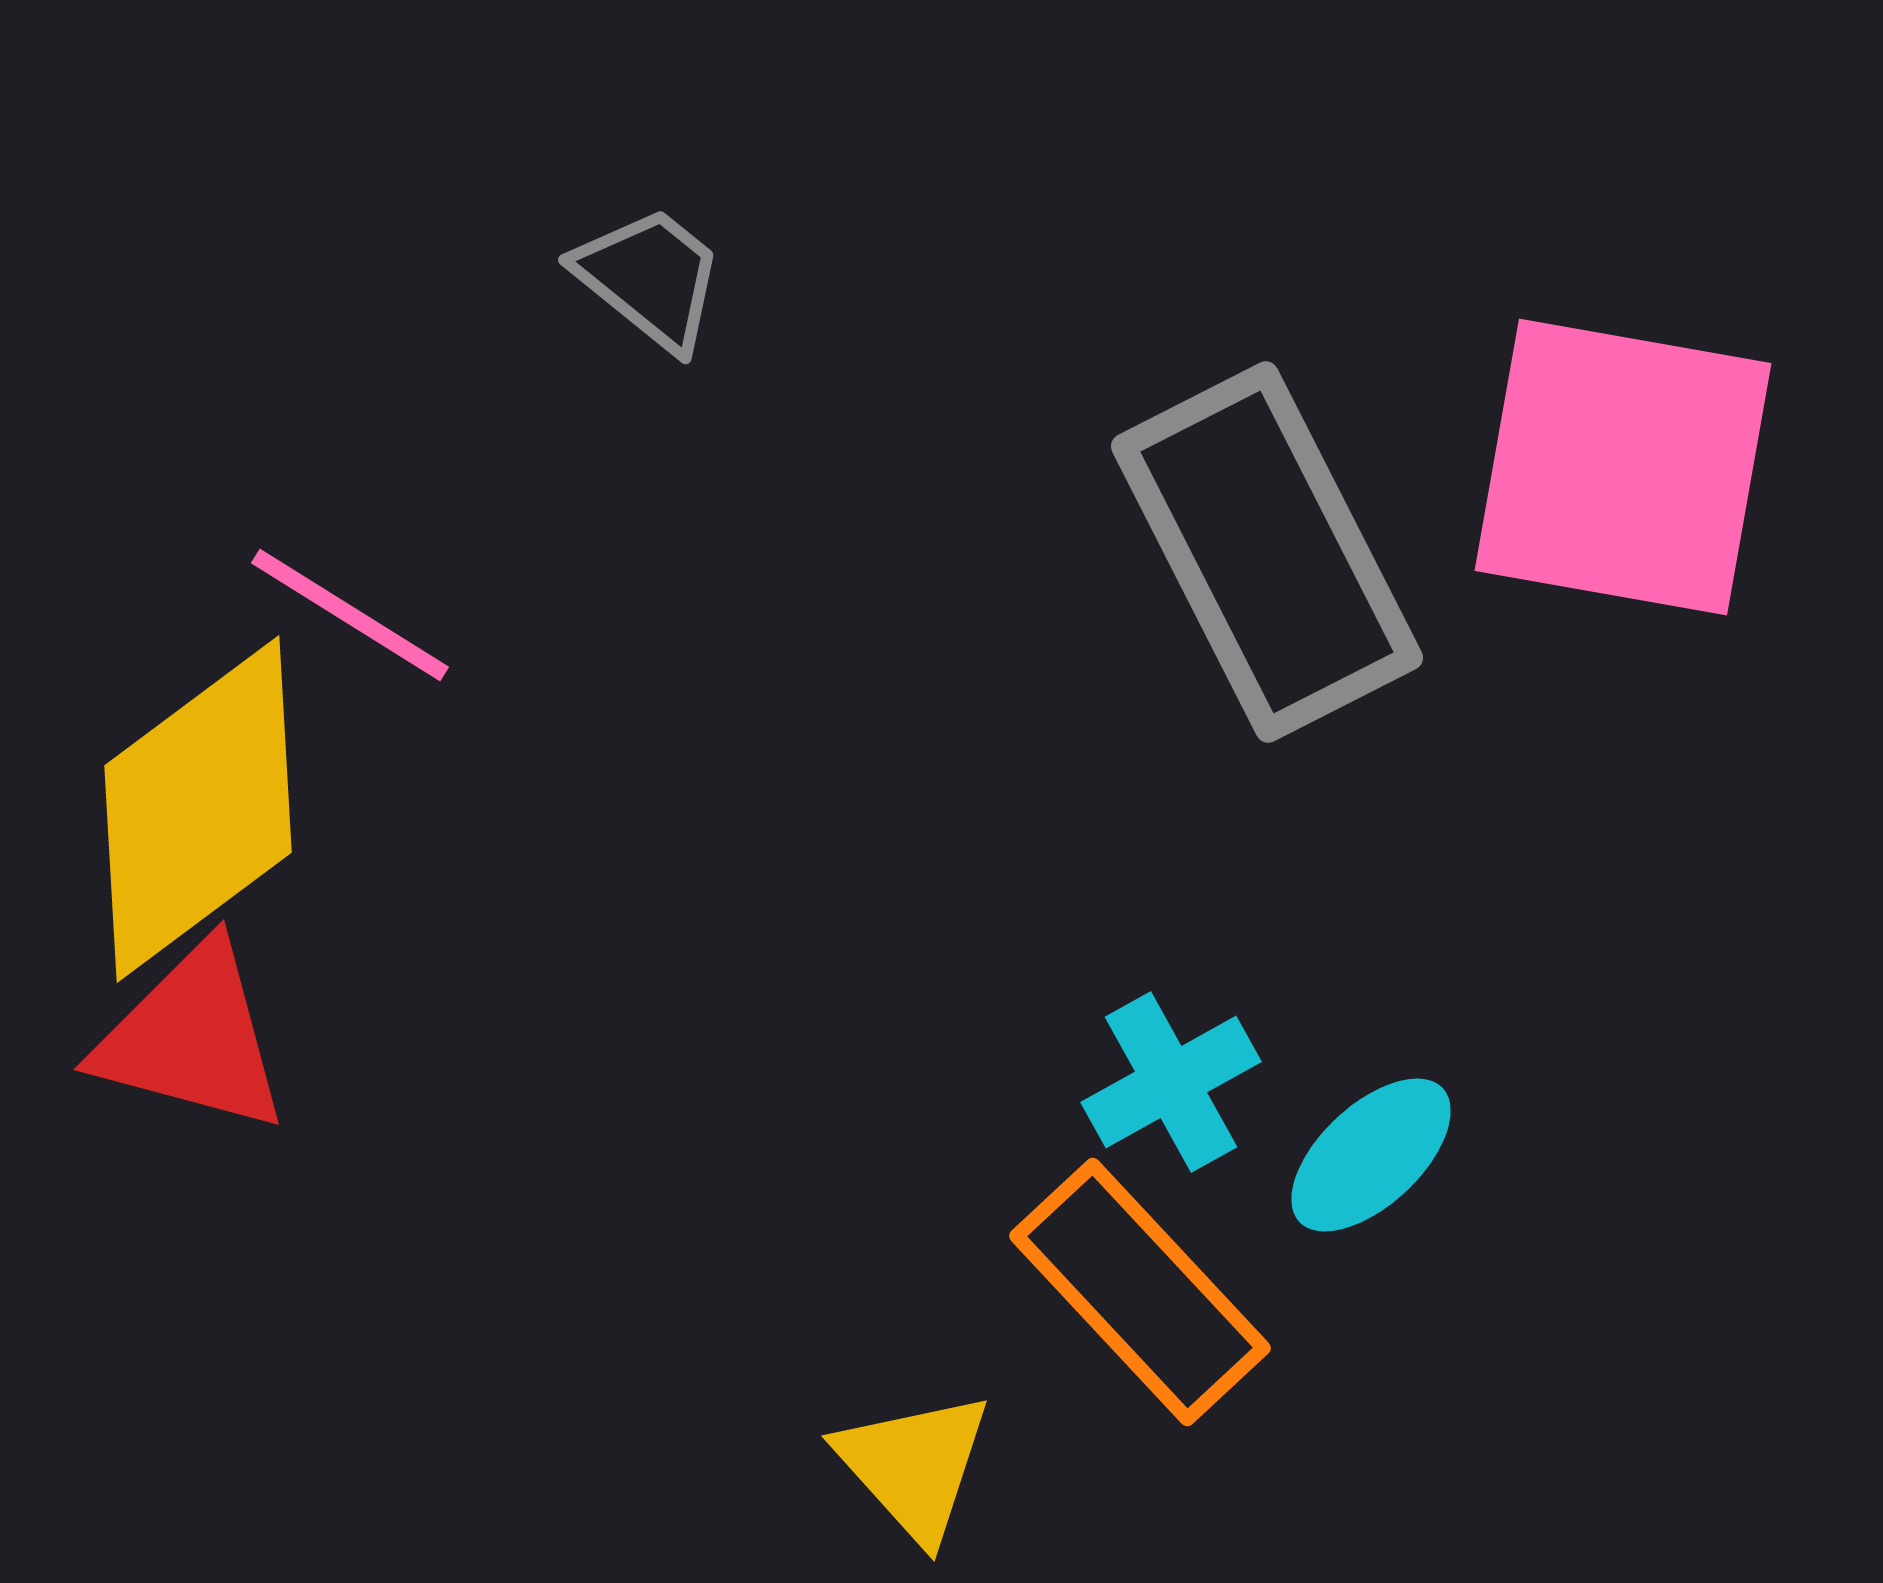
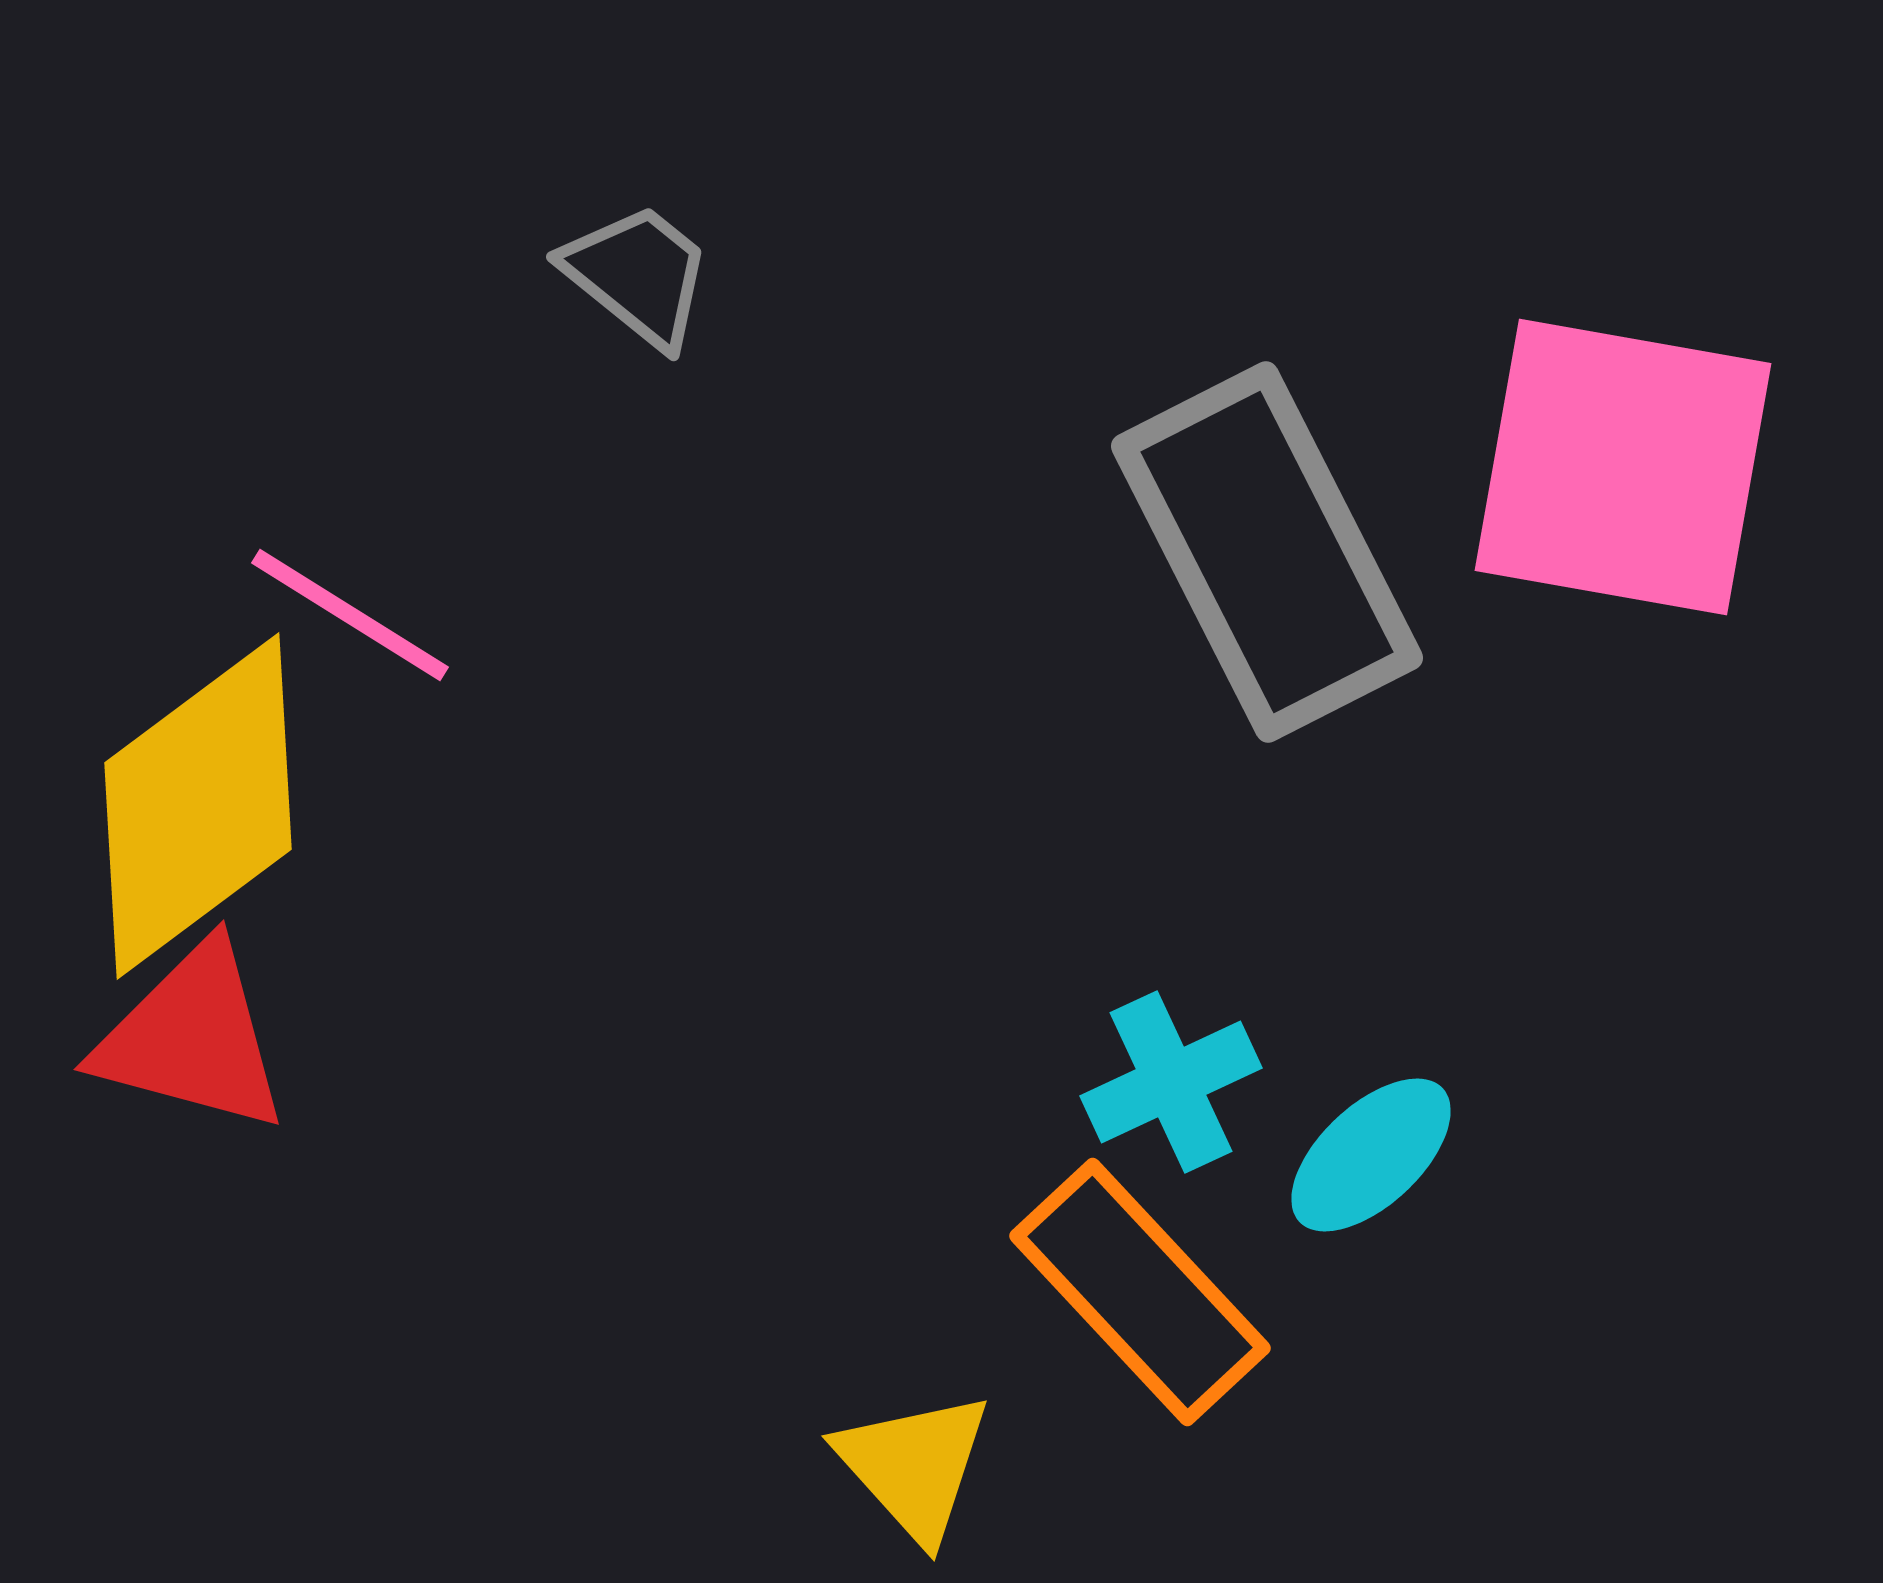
gray trapezoid: moved 12 px left, 3 px up
yellow diamond: moved 3 px up
cyan cross: rotated 4 degrees clockwise
